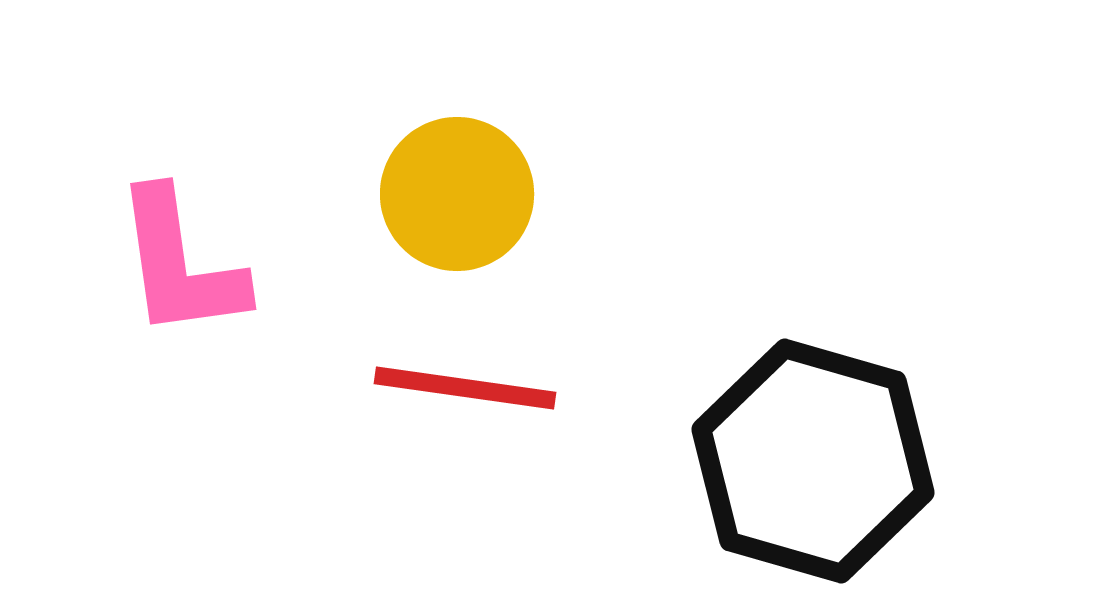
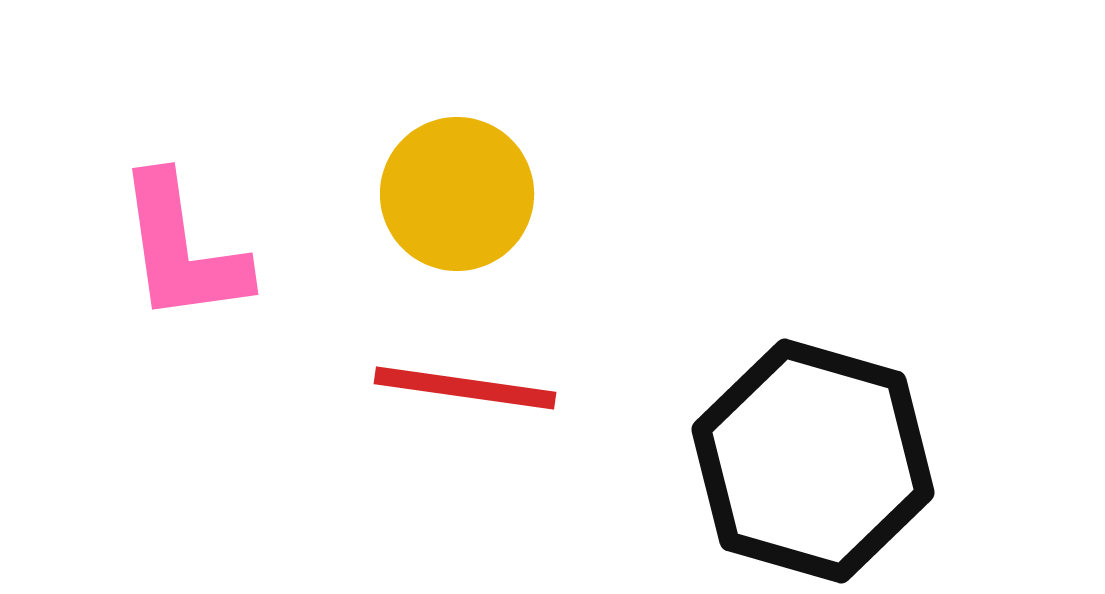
pink L-shape: moved 2 px right, 15 px up
